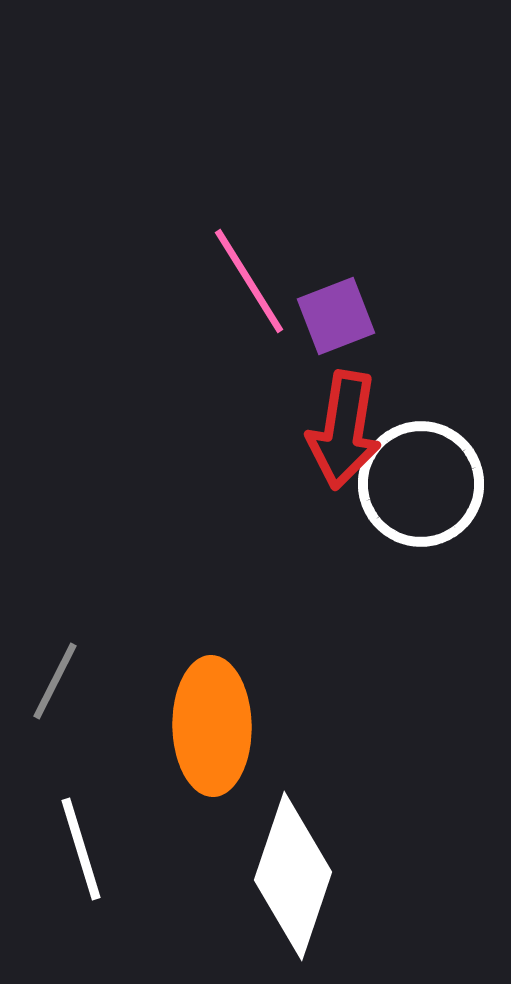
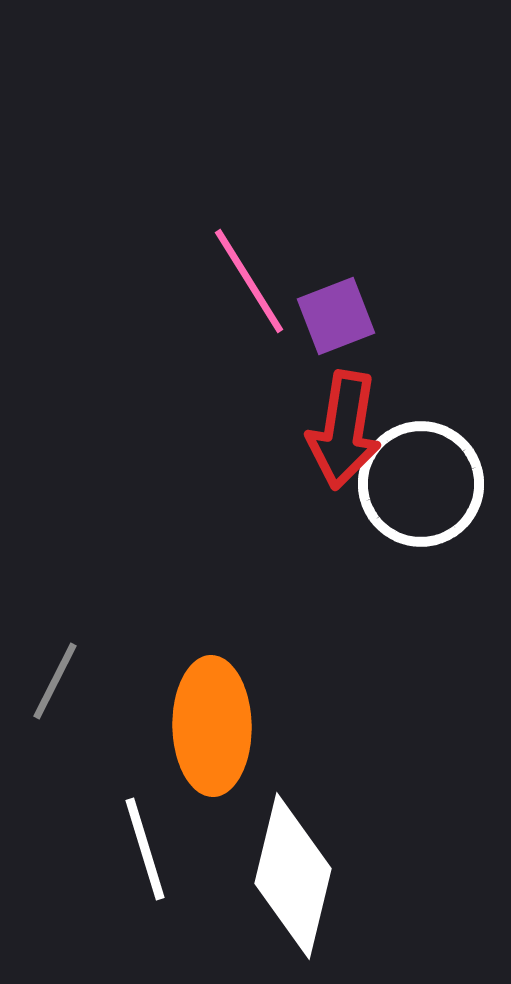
white line: moved 64 px right
white diamond: rotated 5 degrees counterclockwise
